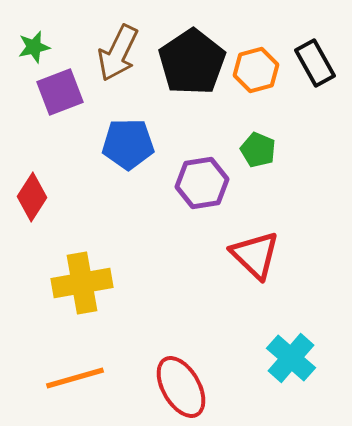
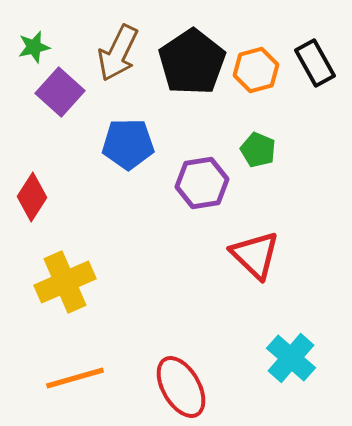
purple square: rotated 27 degrees counterclockwise
yellow cross: moved 17 px left, 1 px up; rotated 14 degrees counterclockwise
